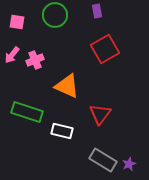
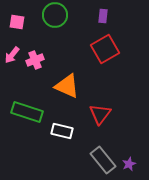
purple rectangle: moved 6 px right, 5 px down; rotated 16 degrees clockwise
gray rectangle: rotated 20 degrees clockwise
